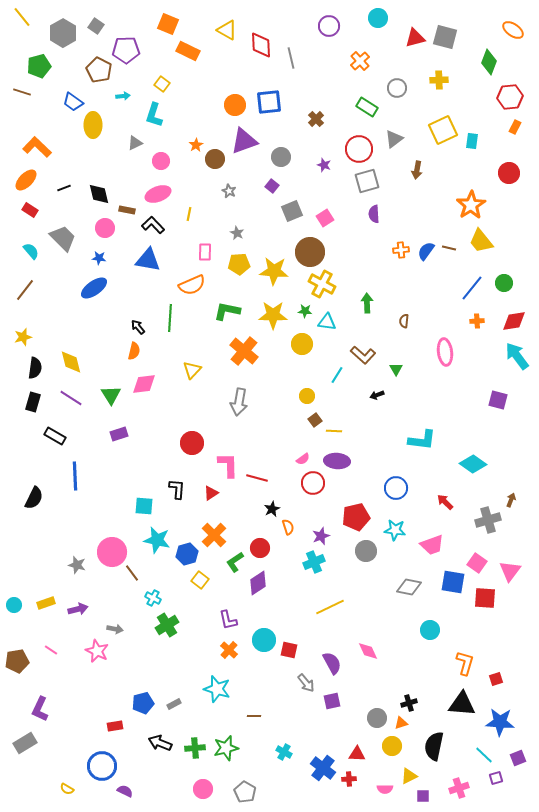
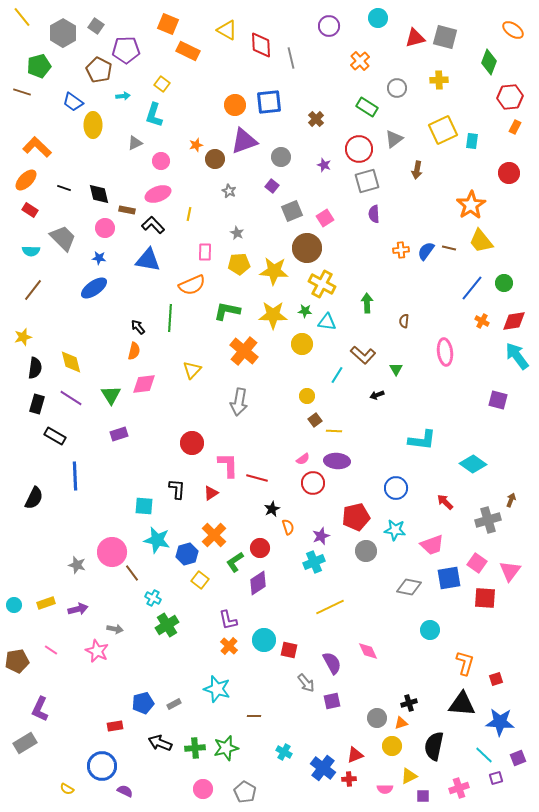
orange star at (196, 145): rotated 16 degrees clockwise
black line at (64, 188): rotated 40 degrees clockwise
cyan semicircle at (31, 251): rotated 132 degrees clockwise
brown circle at (310, 252): moved 3 px left, 4 px up
brown line at (25, 290): moved 8 px right
orange cross at (477, 321): moved 5 px right; rotated 32 degrees clockwise
black rectangle at (33, 402): moved 4 px right, 2 px down
blue square at (453, 582): moved 4 px left, 4 px up; rotated 20 degrees counterclockwise
orange cross at (229, 650): moved 4 px up
red triangle at (357, 754): moved 2 px left, 1 px down; rotated 24 degrees counterclockwise
